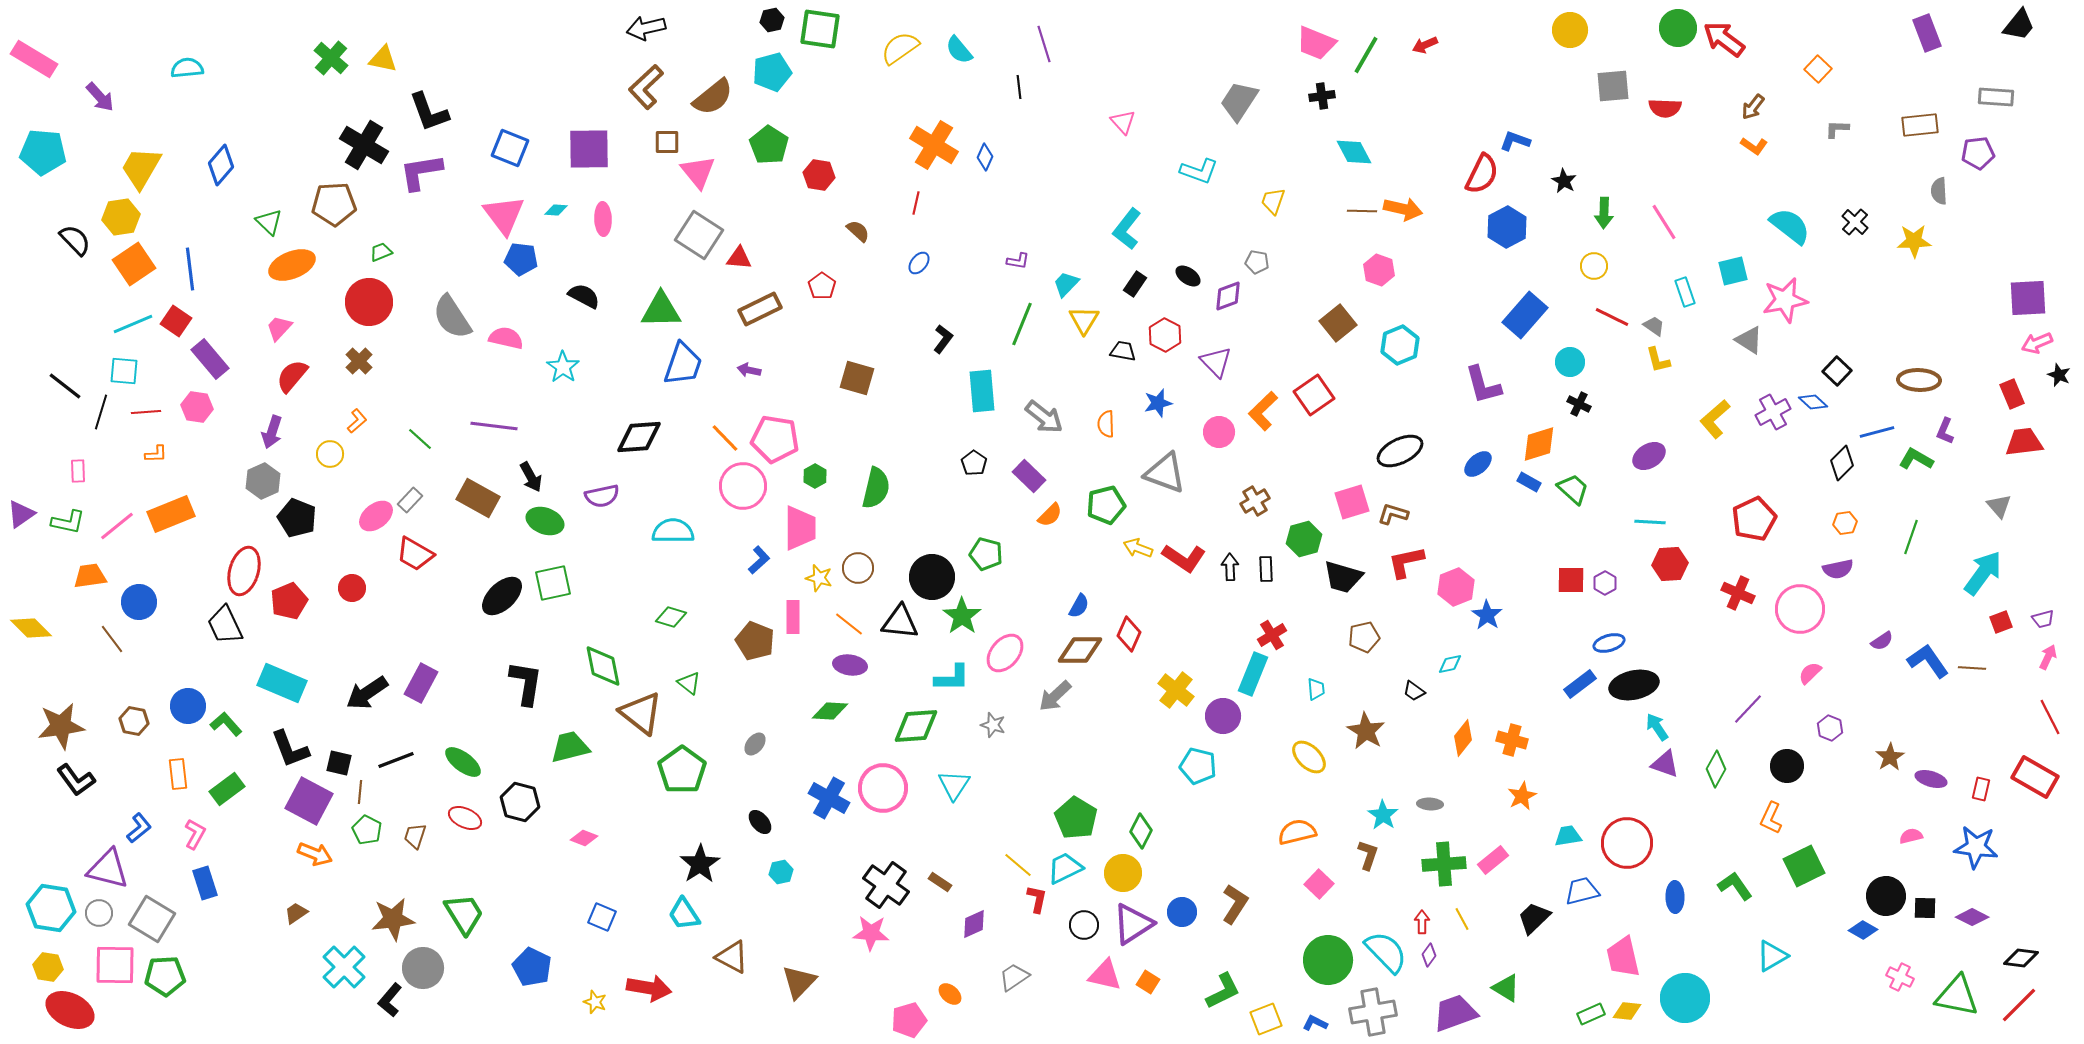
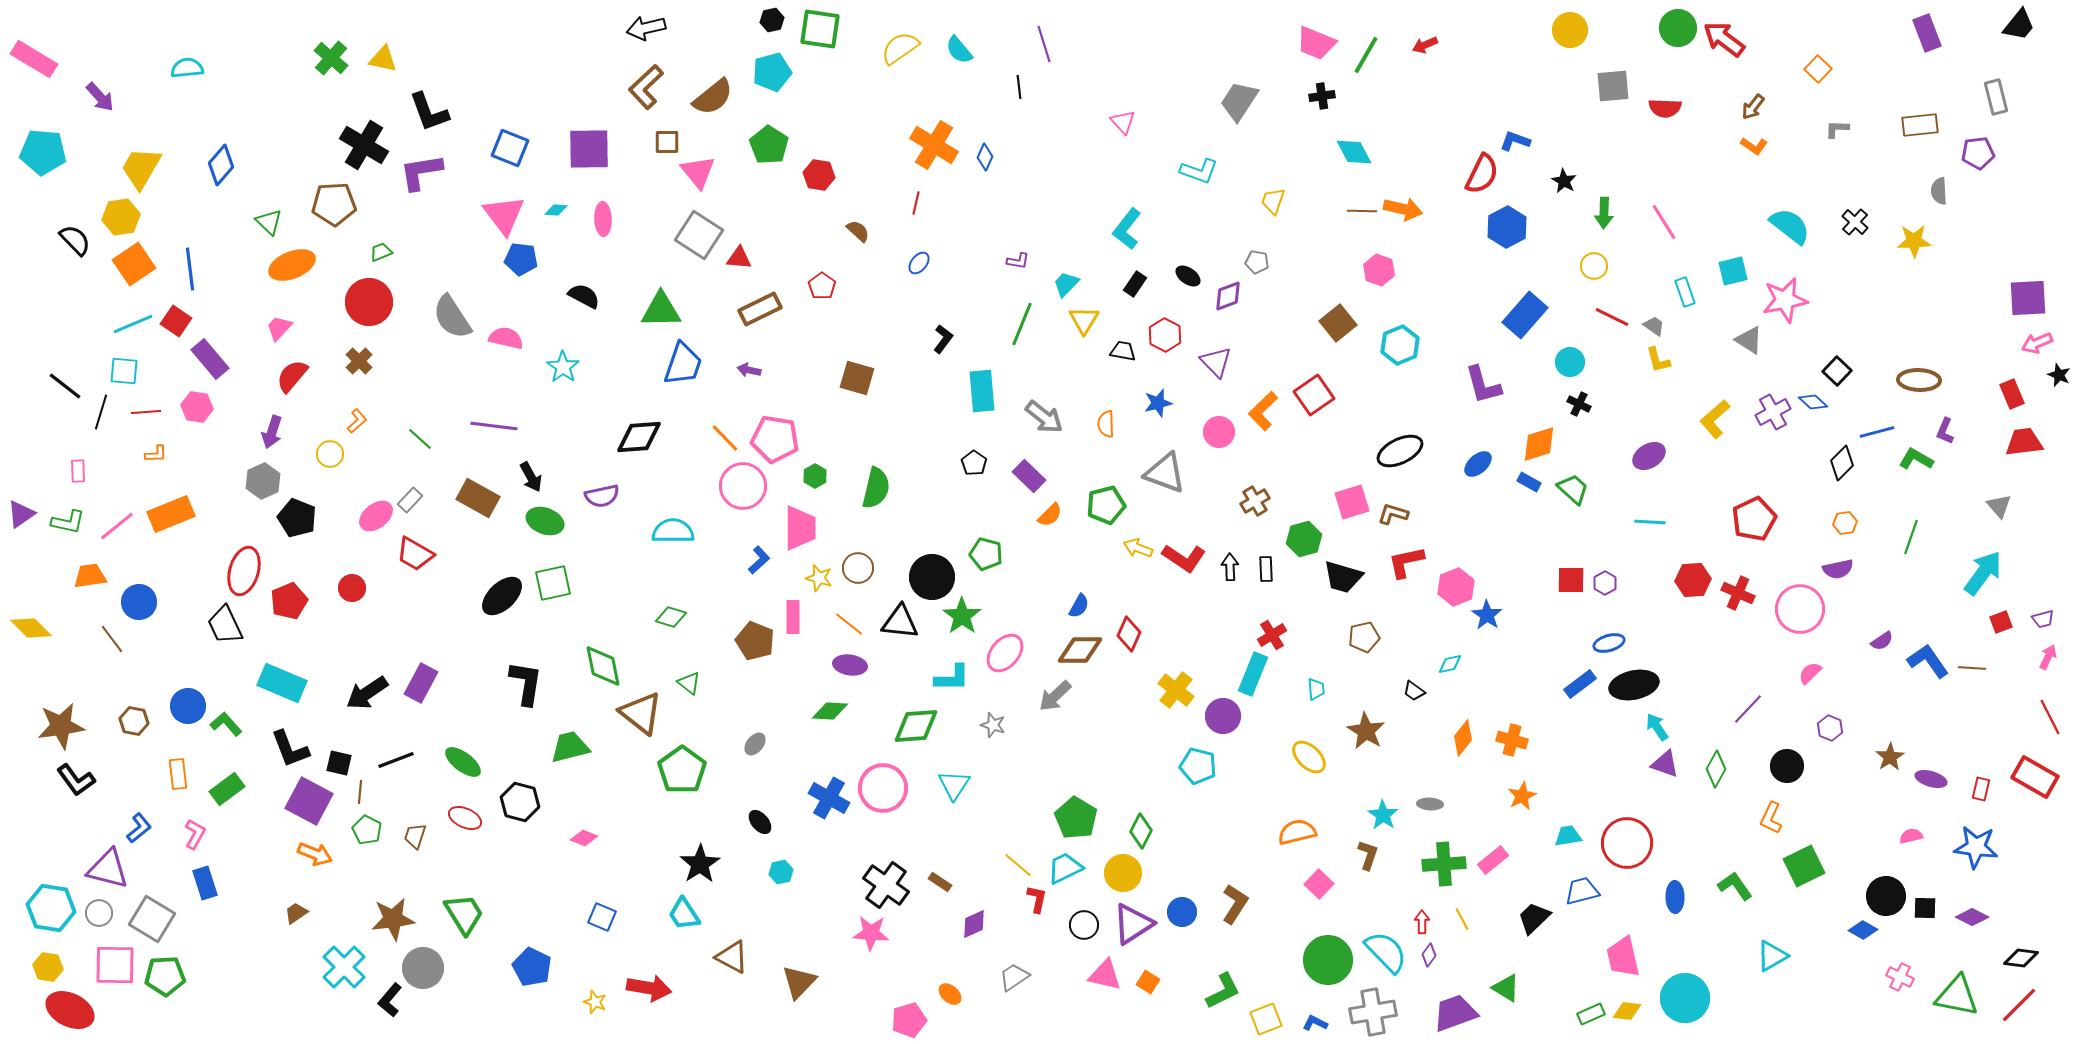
gray rectangle at (1996, 97): rotated 72 degrees clockwise
red hexagon at (1670, 564): moved 23 px right, 16 px down
